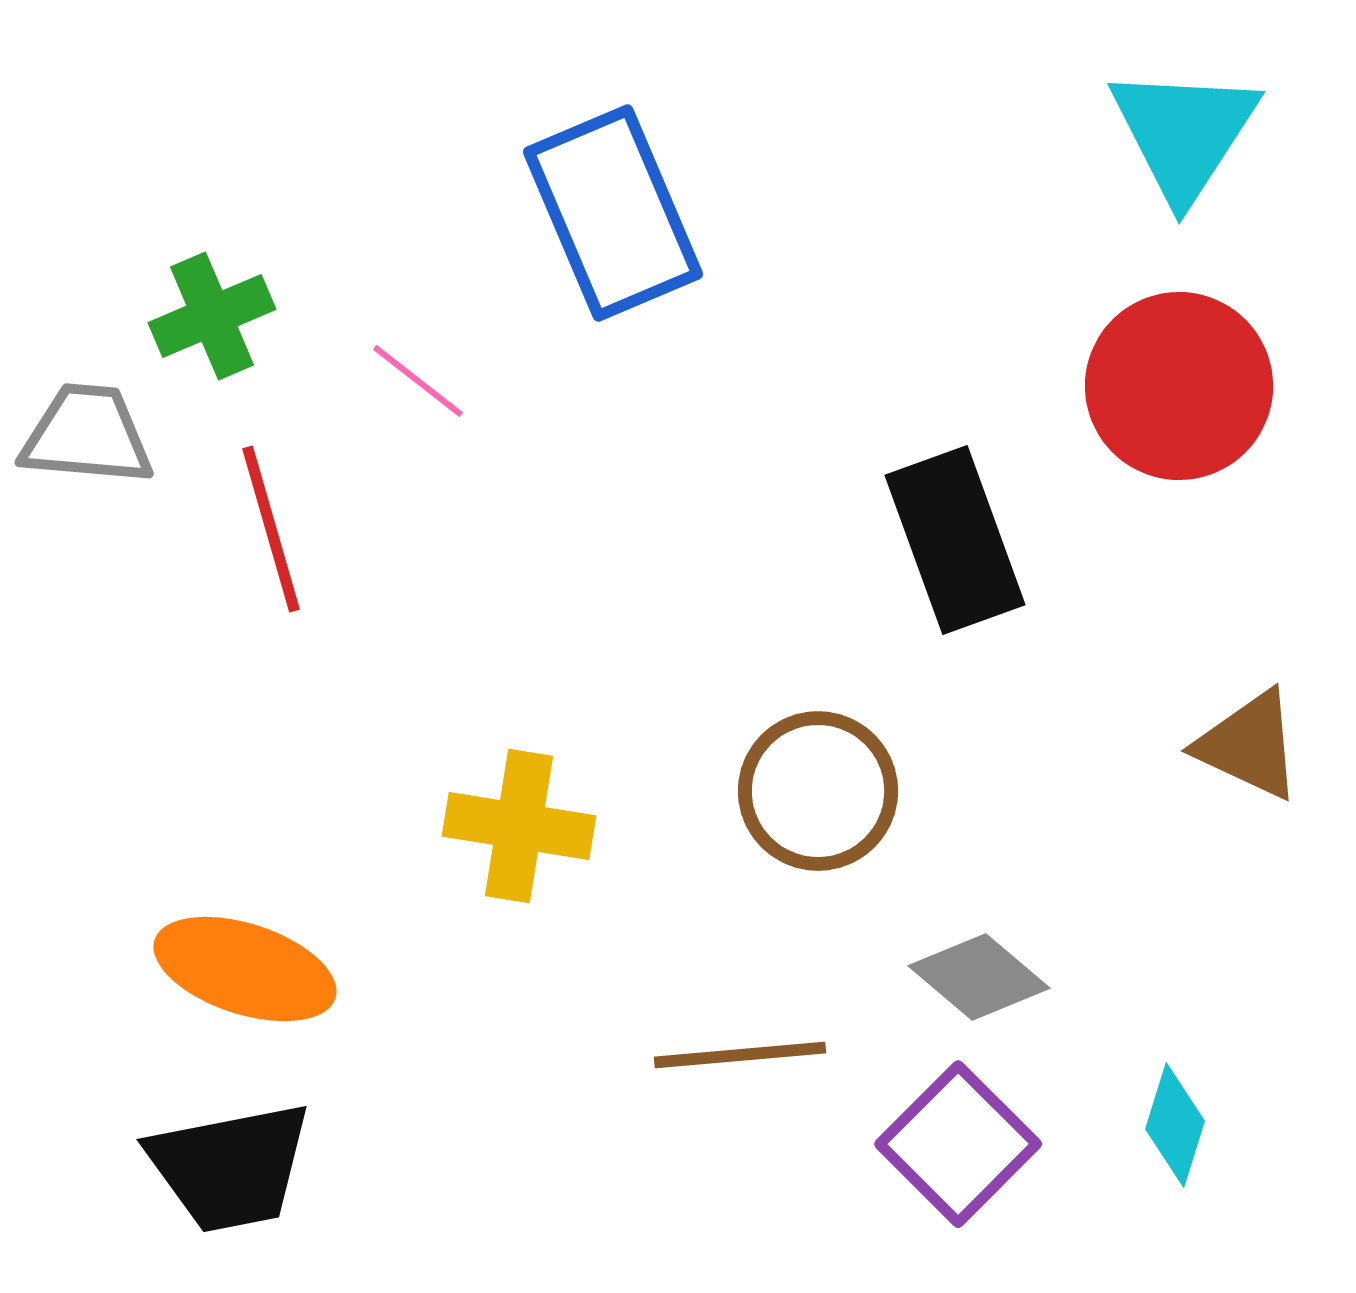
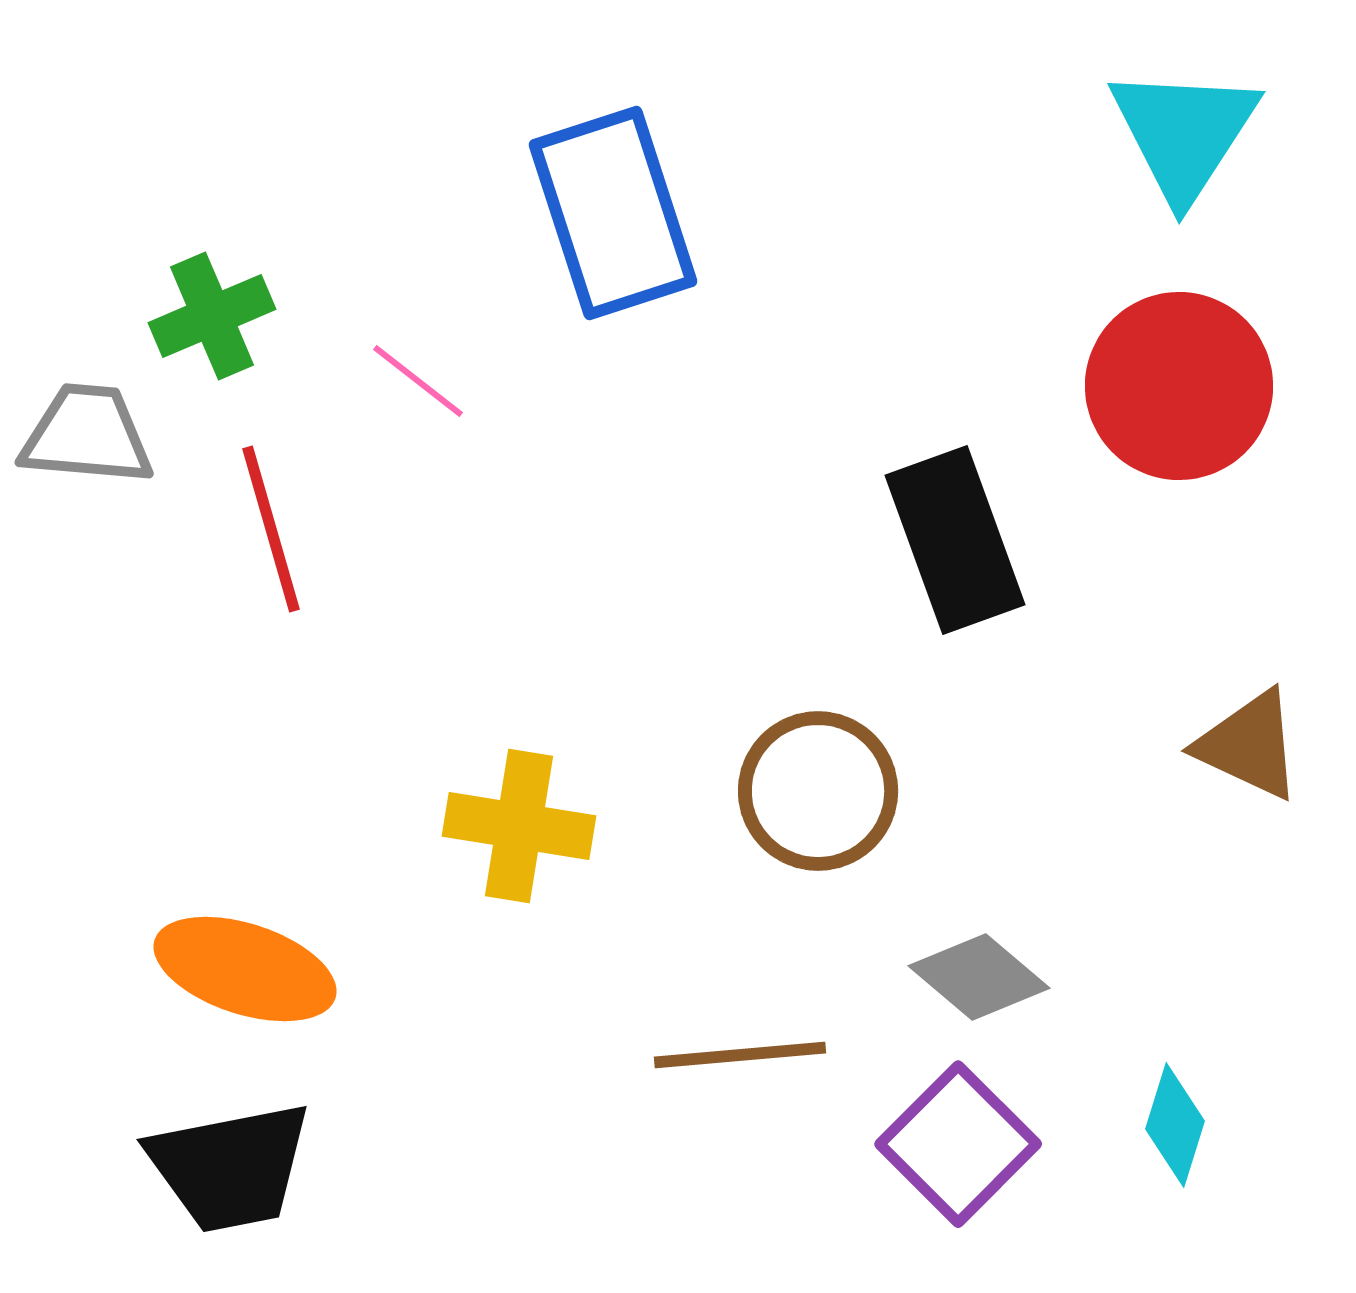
blue rectangle: rotated 5 degrees clockwise
